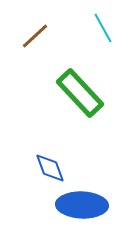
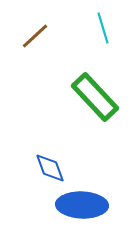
cyan line: rotated 12 degrees clockwise
green rectangle: moved 15 px right, 4 px down
